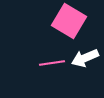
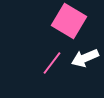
pink line: rotated 45 degrees counterclockwise
